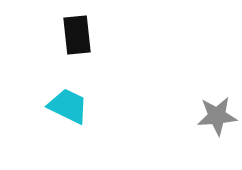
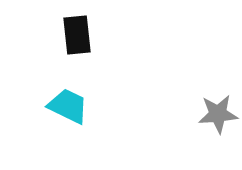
gray star: moved 1 px right, 2 px up
